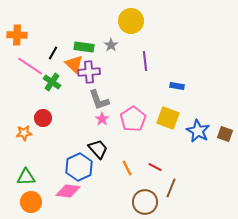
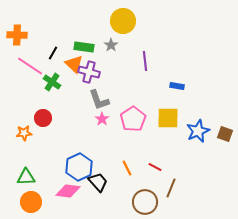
yellow circle: moved 8 px left
purple cross: rotated 20 degrees clockwise
yellow square: rotated 20 degrees counterclockwise
blue star: rotated 20 degrees clockwise
black trapezoid: moved 33 px down
